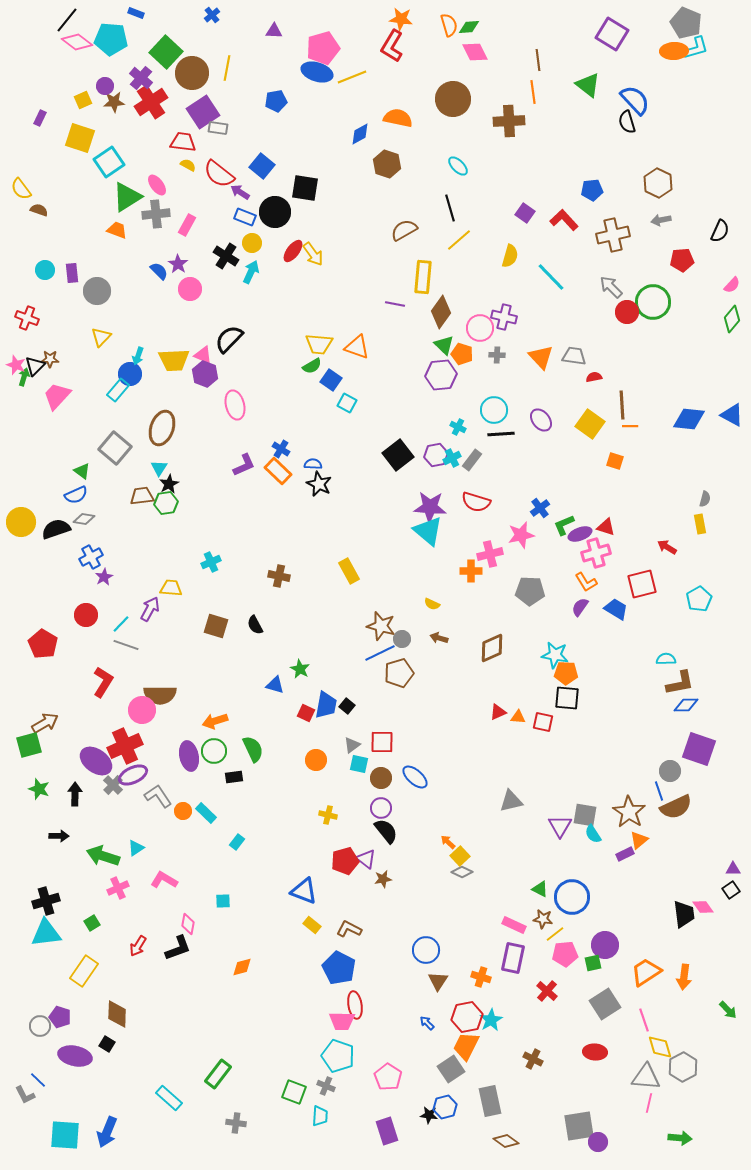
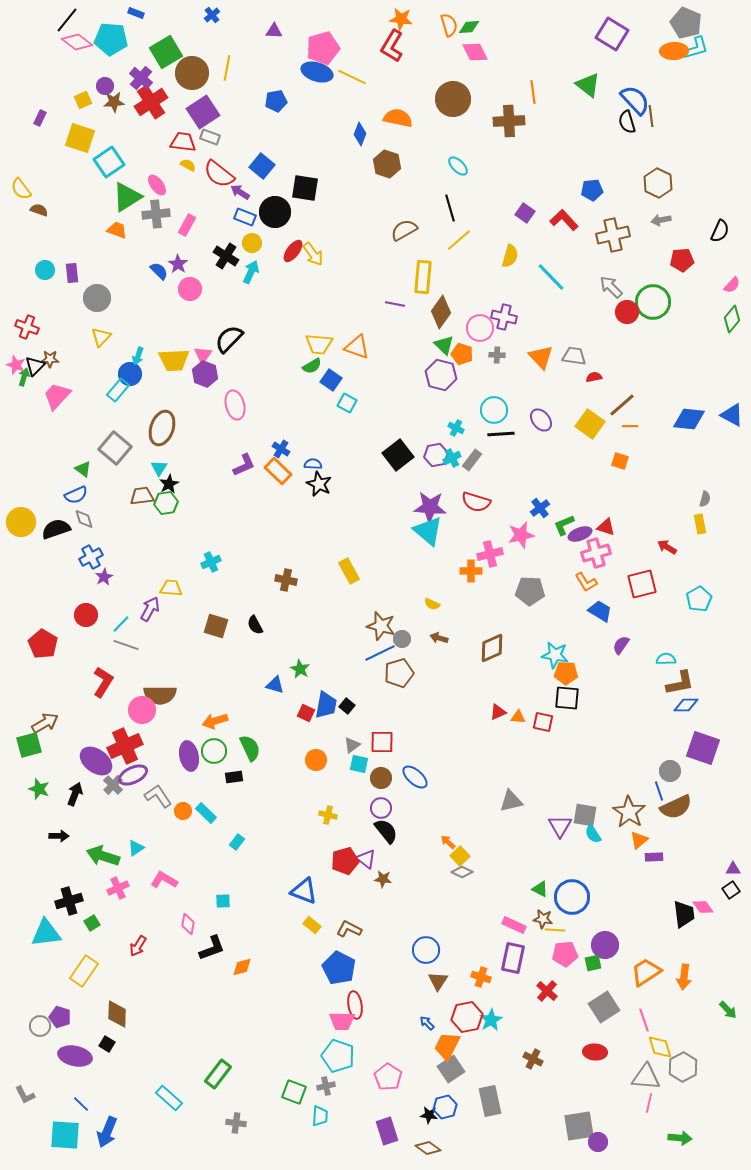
green square at (166, 52): rotated 16 degrees clockwise
brown line at (538, 60): moved 113 px right, 56 px down
yellow line at (352, 77): rotated 48 degrees clockwise
gray rectangle at (218, 128): moved 8 px left, 9 px down; rotated 12 degrees clockwise
blue diamond at (360, 134): rotated 40 degrees counterclockwise
gray circle at (97, 291): moved 7 px down
red cross at (27, 318): moved 9 px down
pink triangle at (203, 355): rotated 42 degrees clockwise
purple hexagon at (441, 375): rotated 20 degrees clockwise
brown line at (622, 405): rotated 52 degrees clockwise
cyan cross at (458, 427): moved 2 px left, 1 px down
orange square at (615, 461): moved 5 px right
green triangle at (82, 471): moved 1 px right, 2 px up
gray diamond at (84, 519): rotated 65 degrees clockwise
brown cross at (279, 576): moved 7 px right, 4 px down
purple semicircle at (580, 607): moved 41 px right, 38 px down
blue trapezoid at (616, 609): moved 16 px left, 2 px down
green semicircle at (253, 749): moved 3 px left, 1 px up
purple square at (699, 749): moved 4 px right, 1 px up
black arrow at (75, 794): rotated 20 degrees clockwise
purple rectangle at (625, 854): moved 29 px right, 3 px down; rotated 24 degrees clockwise
brown star at (383, 879): rotated 18 degrees clockwise
black cross at (46, 901): moved 23 px right
yellow line at (555, 934): moved 4 px up; rotated 42 degrees clockwise
black L-shape at (178, 948): moved 34 px right
gray square at (605, 1004): moved 1 px left, 3 px down
orange trapezoid at (466, 1046): moved 19 px left
blue line at (38, 1080): moved 43 px right, 24 px down
gray cross at (326, 1086): rotated 36 degrees counterclockwise
brown diamond at (506, 1141): moved 78 px left, 7 px down
